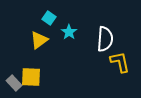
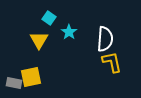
yellow triangle: rotated 24 degrees counterclockwise
yellow L-shape: moved 8 px left
yellow square: rotated 15 degrees counterclockwise
gray rectangle: rotated 35 degrees counterclockwise
